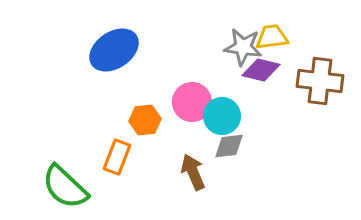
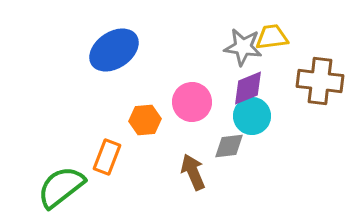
purple diamond: moved 13 px left, 18 px down; rotated 36 degrees counterclockwise
cyan circle: moved 30 px right
orange rectangle: moved 10 px left
green semicircle: moved 4 px left; rotated 99 degrees clockwise
